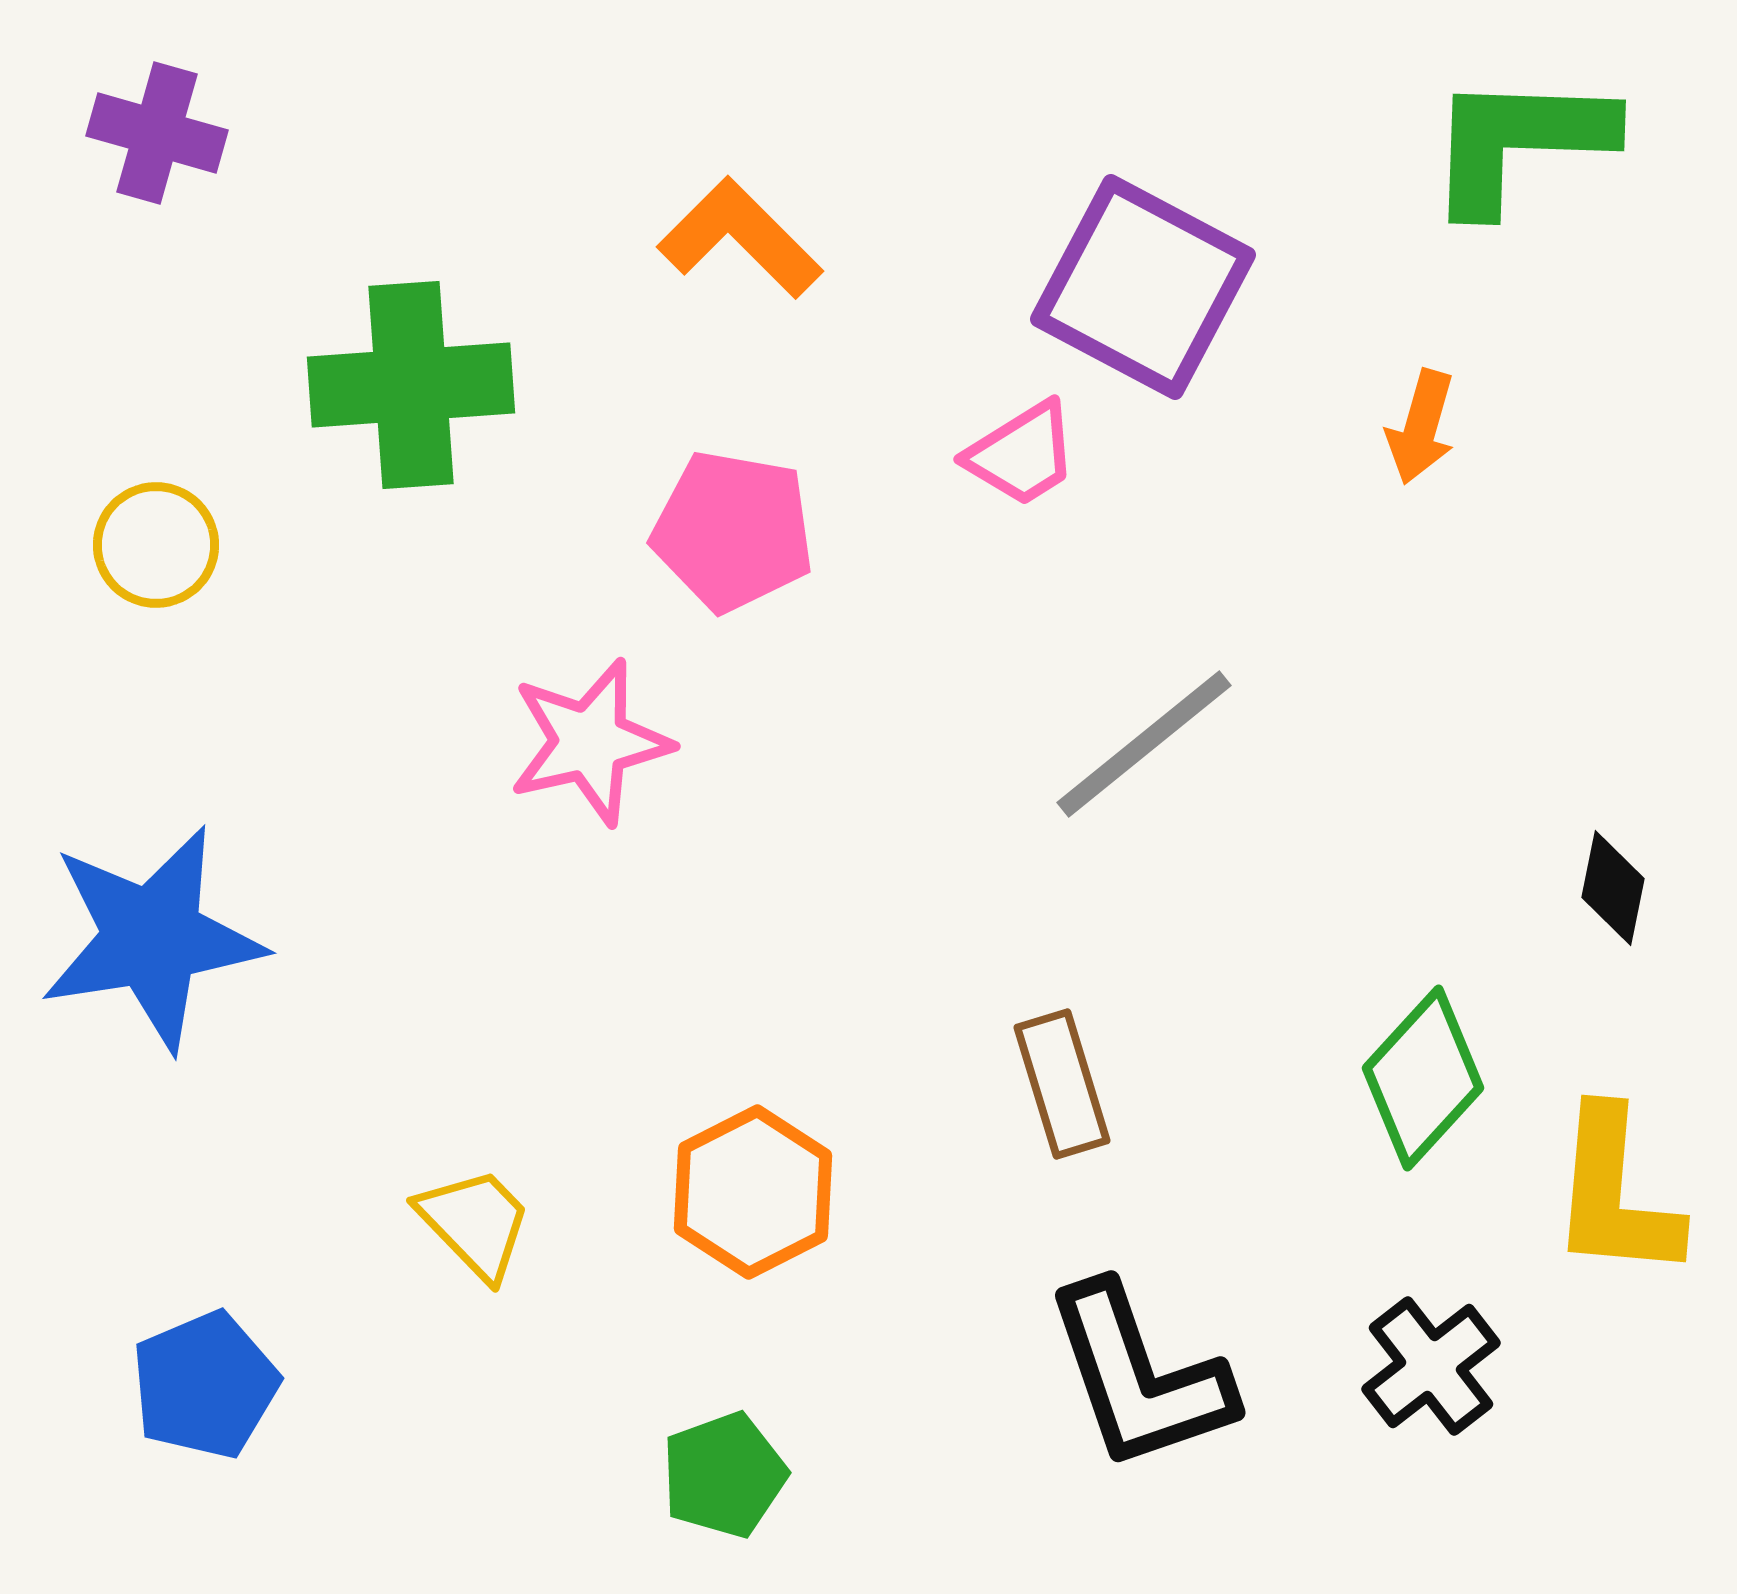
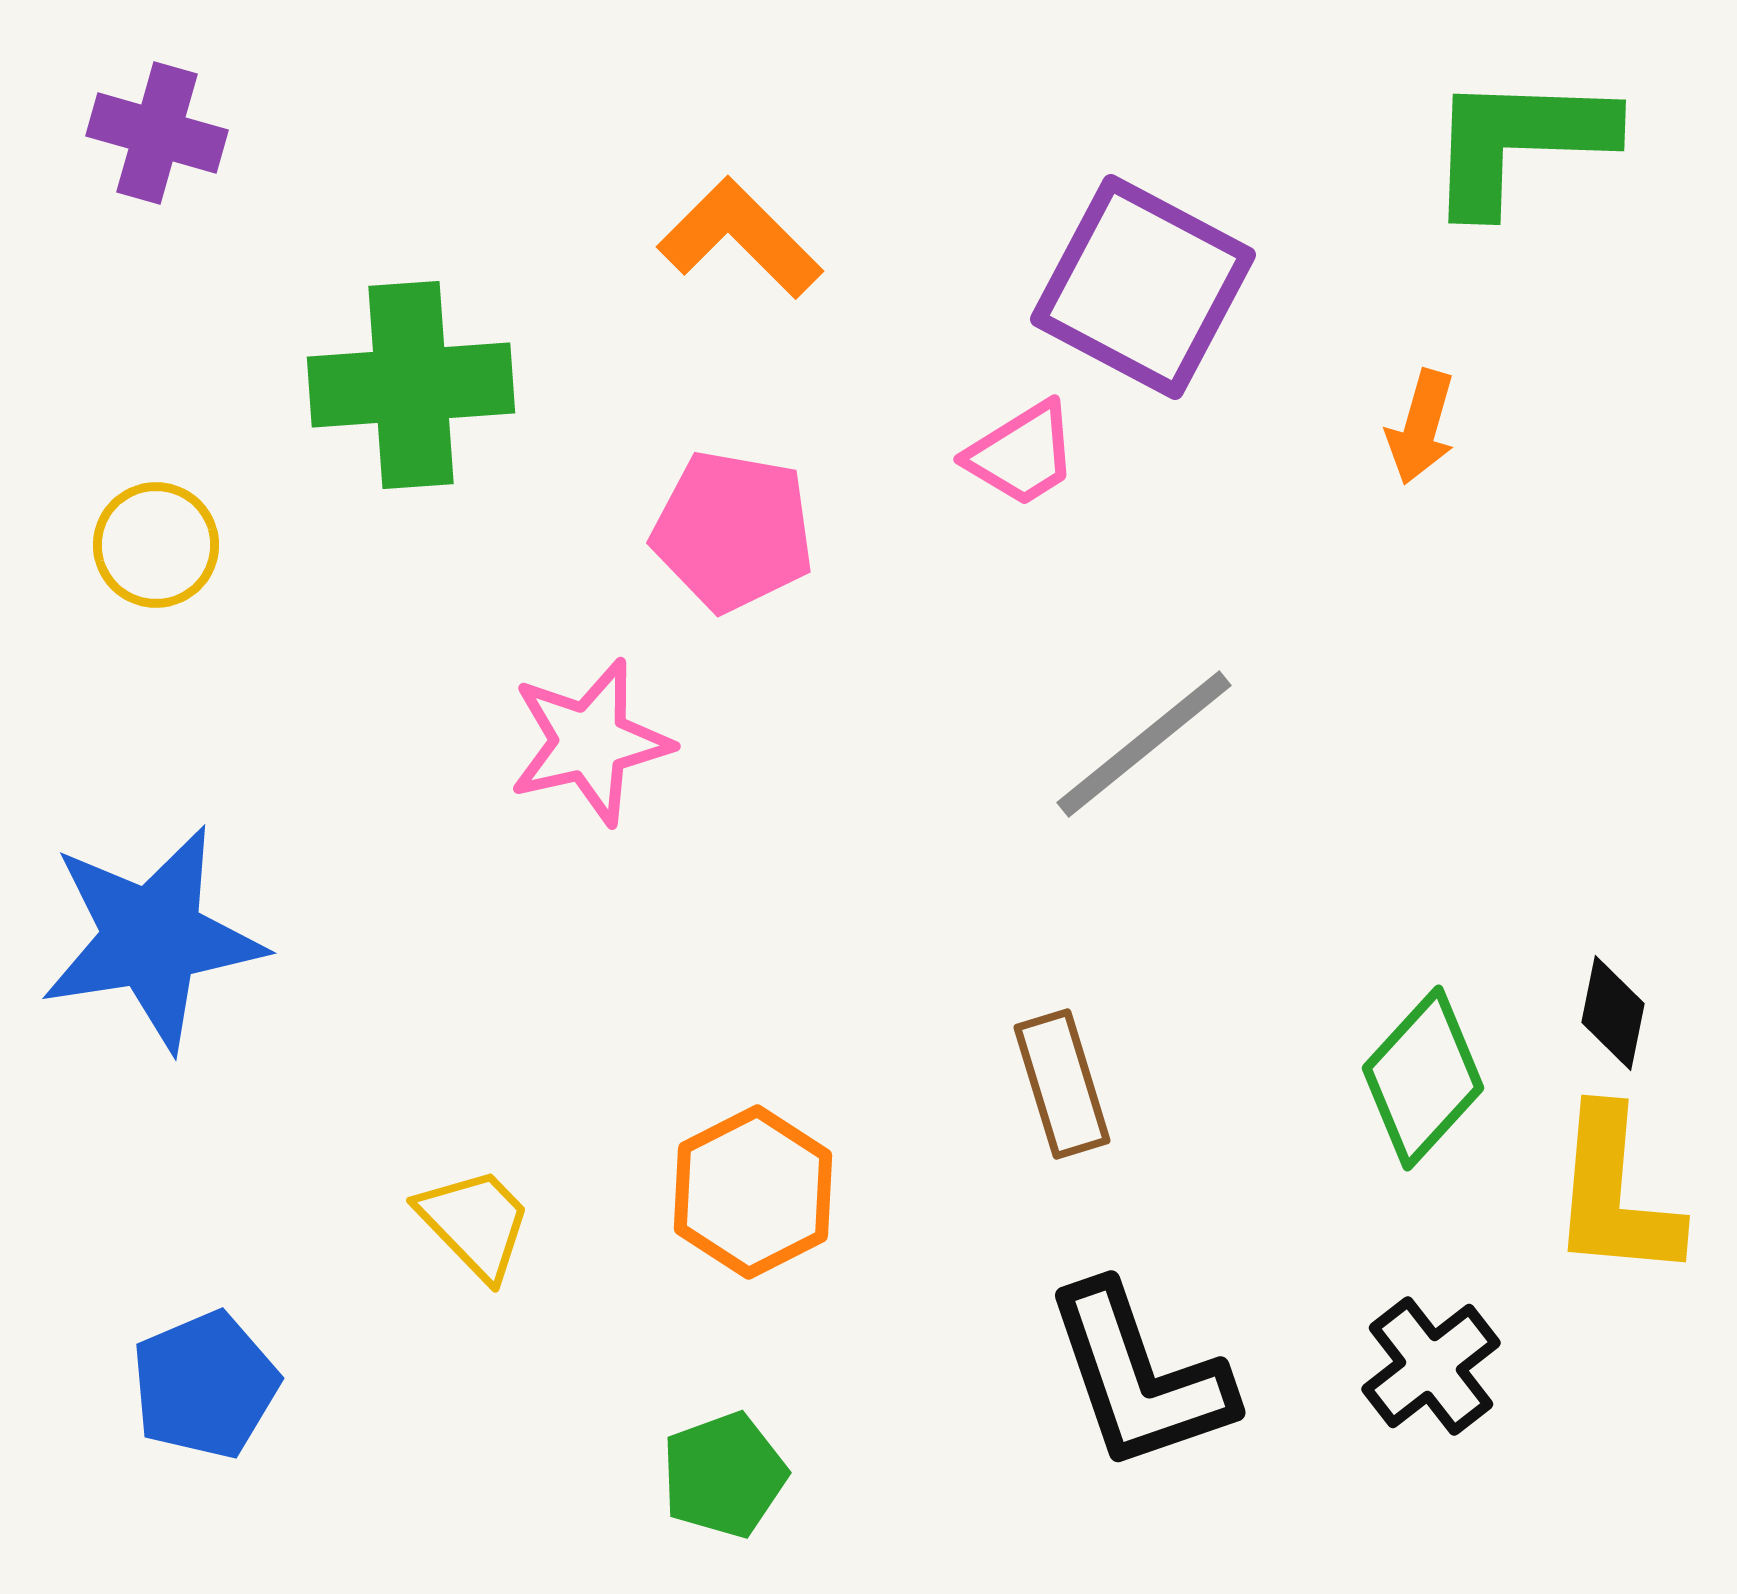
black diamond: moved 125 px down
